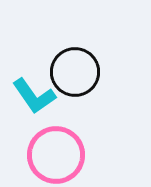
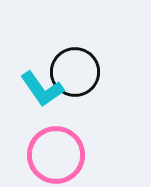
cyan L-shape: moved 8 px right, 7 px up
